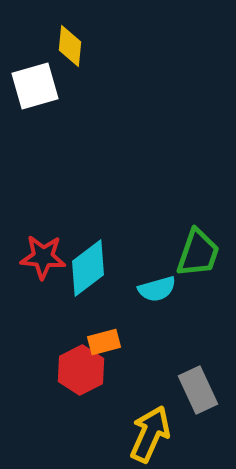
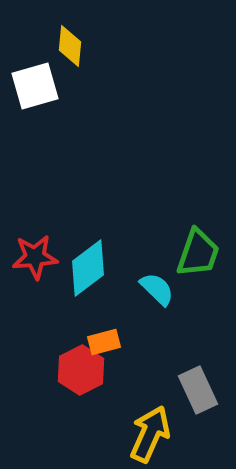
red star: moved 8 px left; rotated 9 degrees counterclockwise
cyan semicircle: rotated 120 degrees counterclockwise
